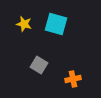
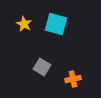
yellow star: rotated 14 degrees clockwise
gray square: moved 3 px right, 2 px down
